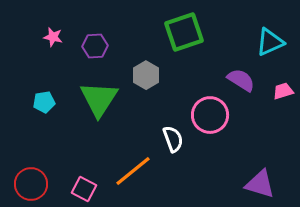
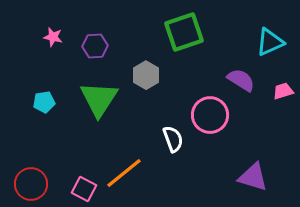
orange line: moved 9 px left, 2 px down
purple triangle: moved 7 px left, 7 px up
